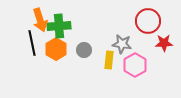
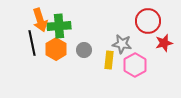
red star: rotated 12 degrees counterclockwise
